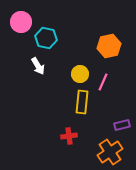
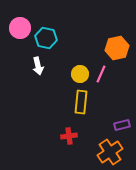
pink circle: moved 1 px left, 6 px down
orange hexagon: moved 8 px right, 2 px down
white arrow: rotated 18 degrees clockwise
pink line: moved 2 px left, 8 px up
yellow rectangle: moved 1 px left
